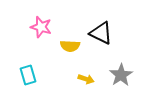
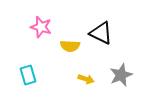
gray star: rotated 10 degrees clockwise
